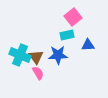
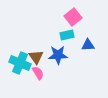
cyan cross: moved 8 px down
